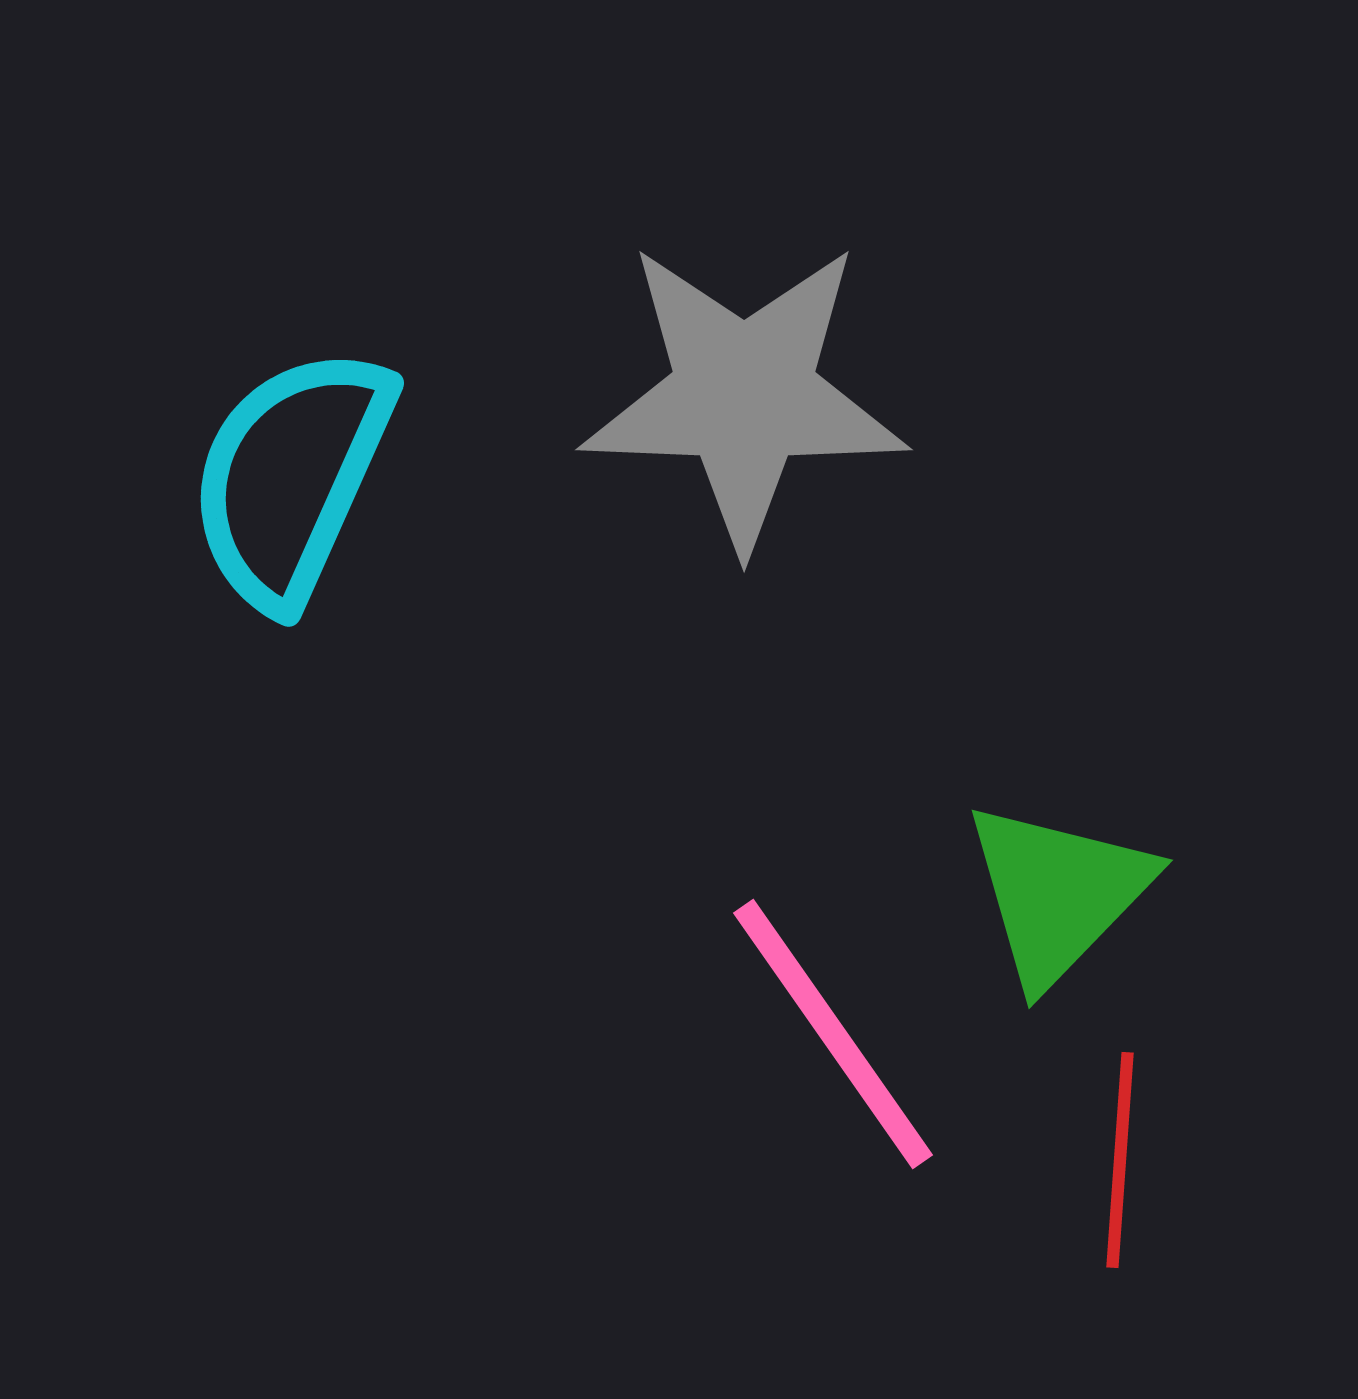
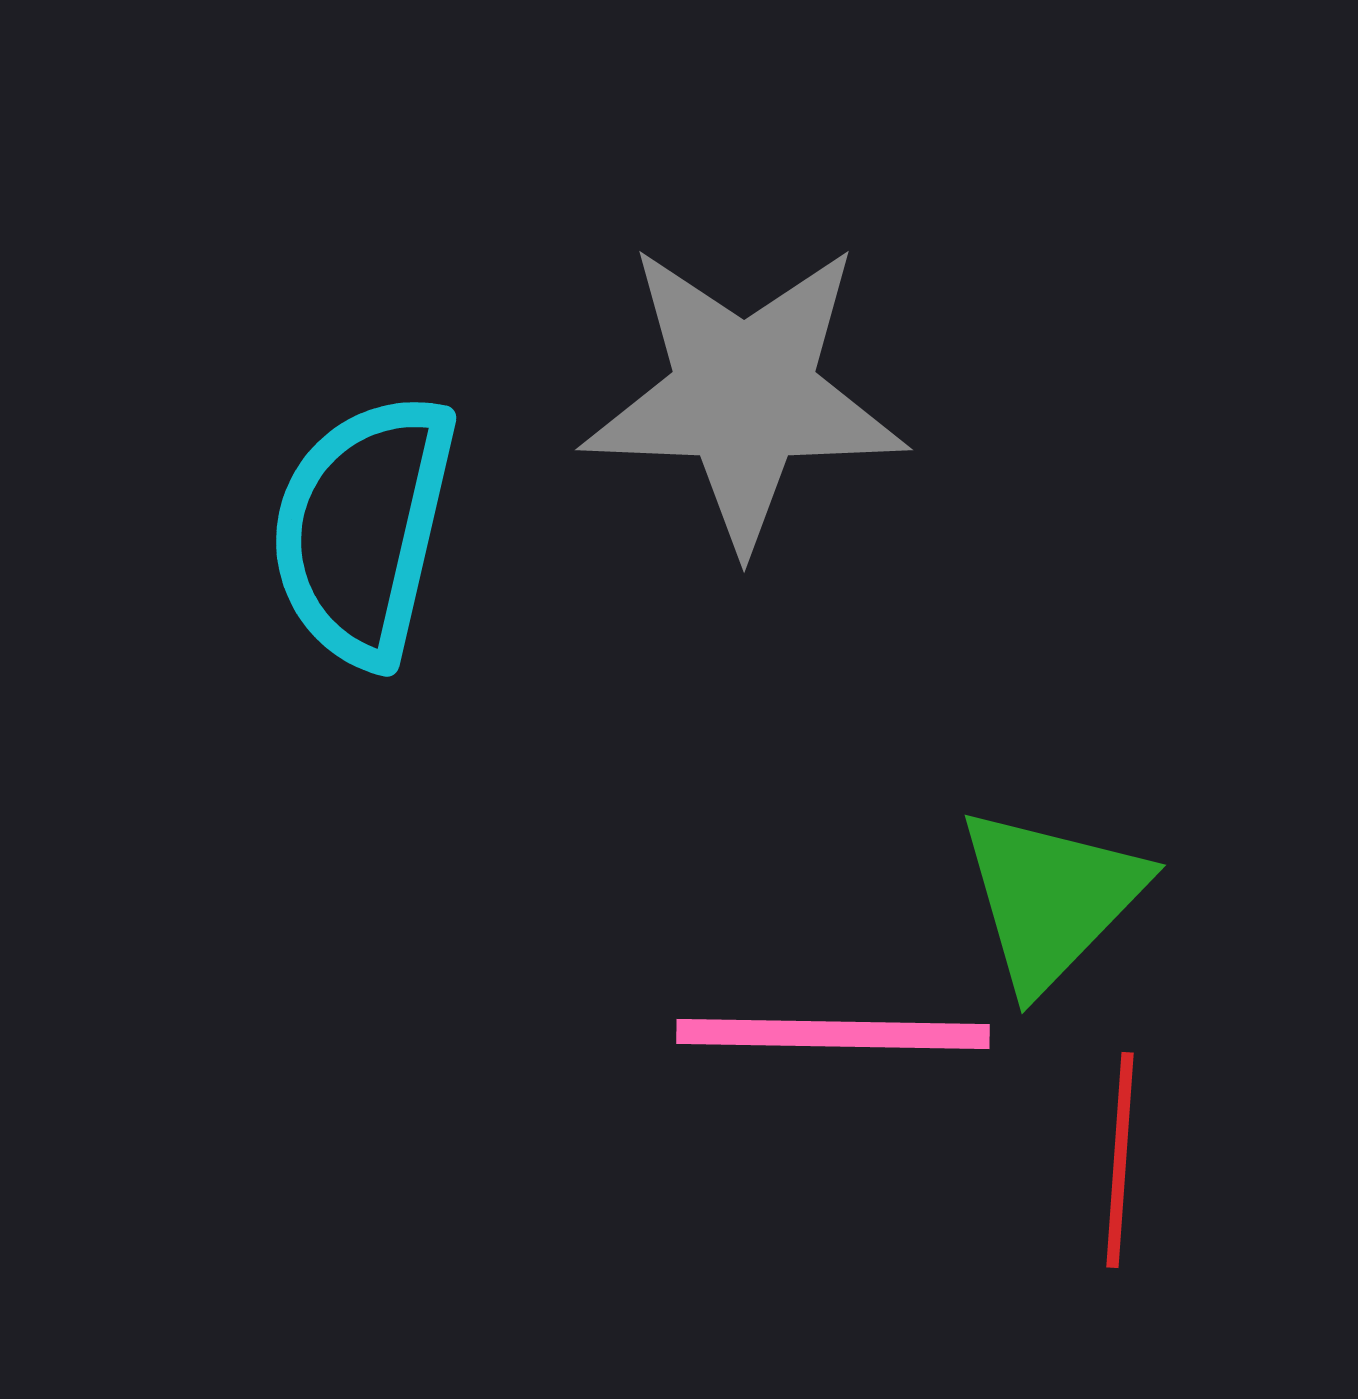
cyan semicircle: moved 72 px right, 52 px down; rotated 11 degrees counterclockwise
green triangle: moved 7 px left, 5 px down
pink line: rotated 54 degrees counterclockwise
